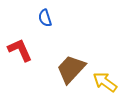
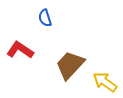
red L-shape: rotated 32 degrees counterclockwise
brown trapezoid: moved 1 px left, 4 px up
